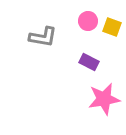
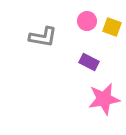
pink circle: moved 1 px left
